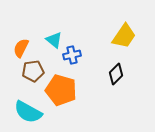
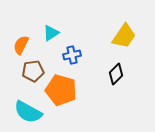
cyan triangle: moved 3 px left, 7 px up; rotated 48 degrees clockwise
orange semicircle: moved 3 px up
